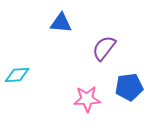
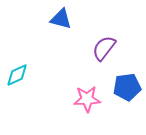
blue triangle: moved 4 px up; rotated 10 degrees clockwise
cyan diamond: rotated 20 degrees counterclockwise
blue pentagon: moved 2 px left
